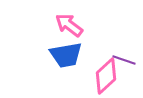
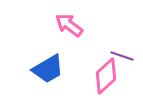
blue trapezoid: moved 18 px left, 14 px down; rotated 20 degrees counterclockwise
purple line: moved 2 px left, 4 px up
